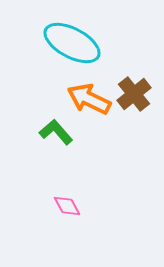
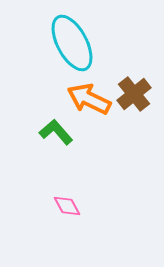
cyan ellipse: rotated 34 degrees clockwise
